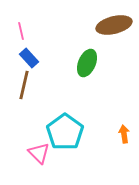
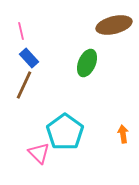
brown line: rotated 12 degrees clockwise
orange arrow: moved 1 px left
